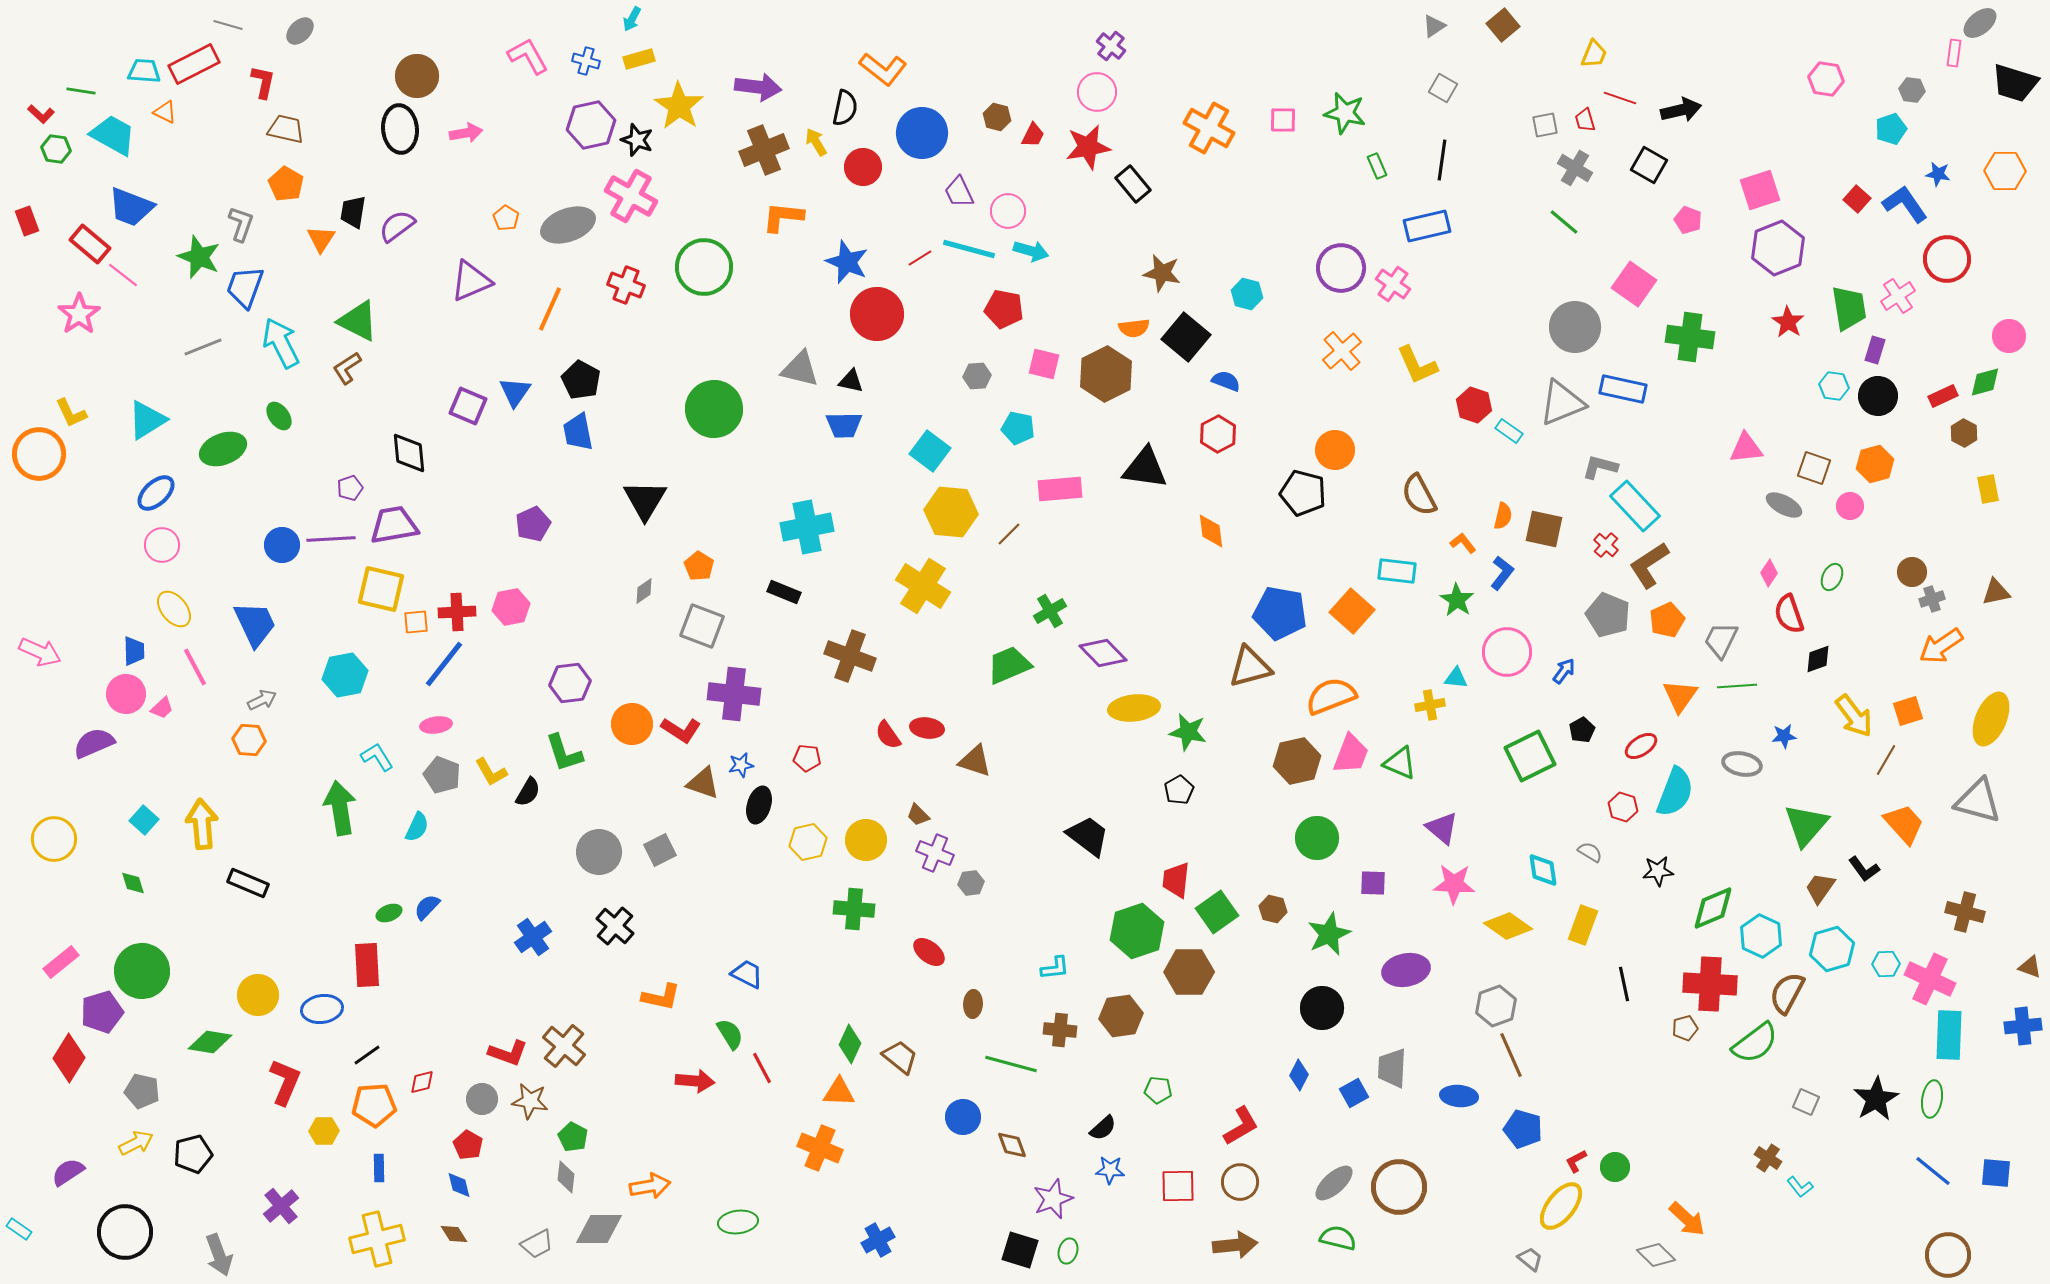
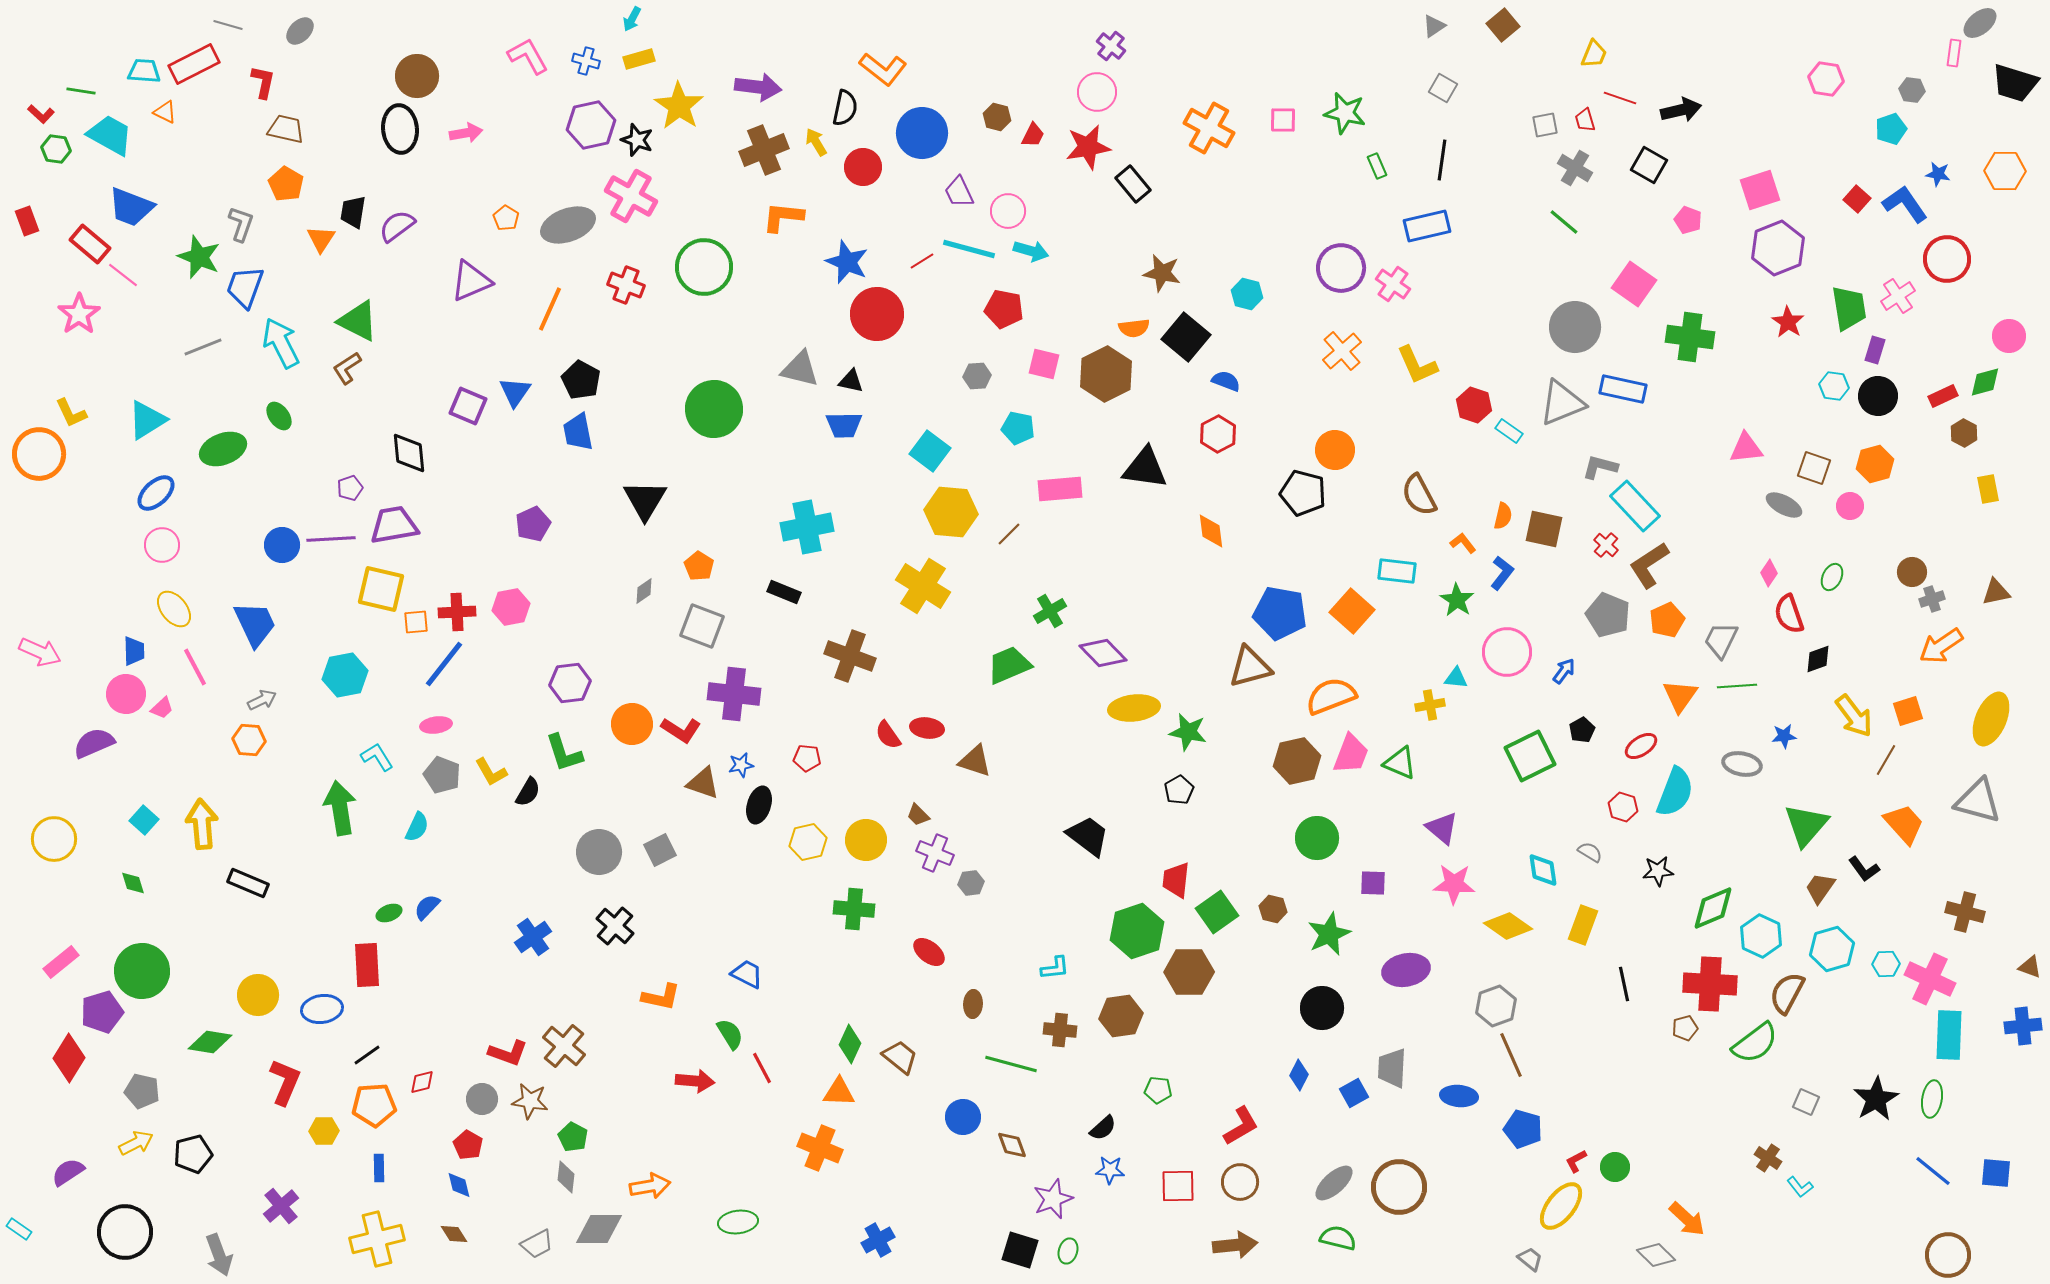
cyan trapezoid at (113, 135): moved 3 px left
red line at (920, 258): moved 2 px right, 3 px down
